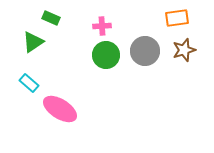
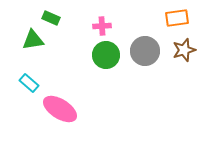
green triangle: moved 2 px up; rotated 25 degrees clockwise
